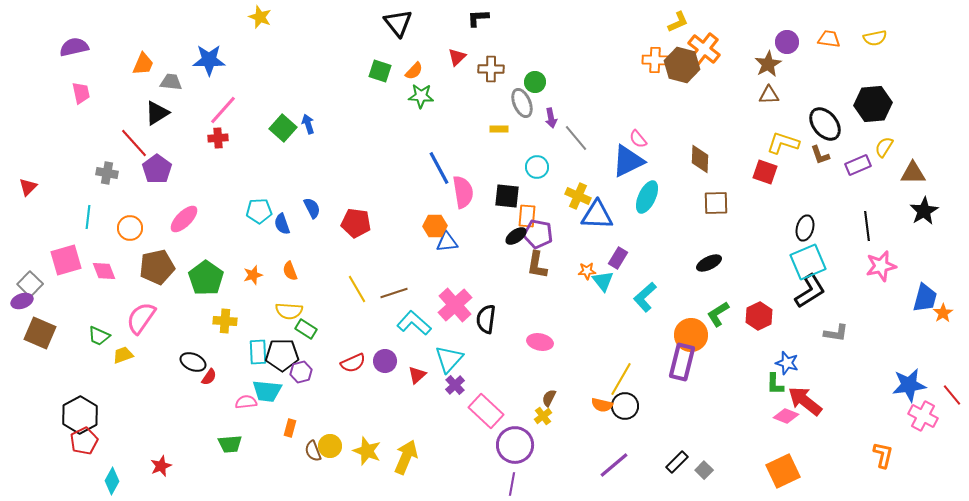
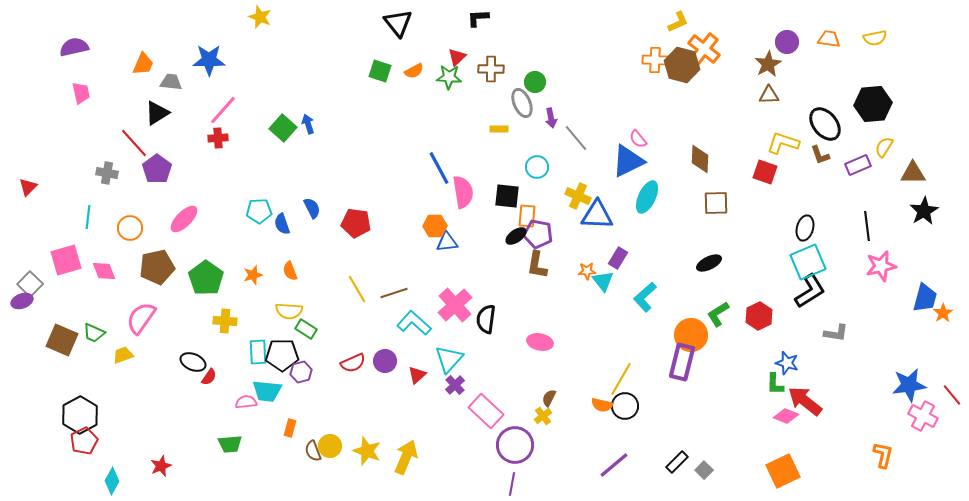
orange semicircle at (414, 71): rotated 18 degrees clockwise
green star at (421, 96): moved 28 px right, 19 px up
brown square at (40, 333): moved 22 px right, 7 px down
green trapezoid at (99, 336): moved 5 px left, 3 px up
